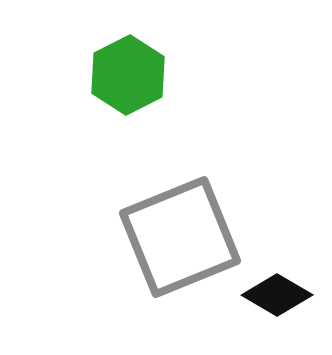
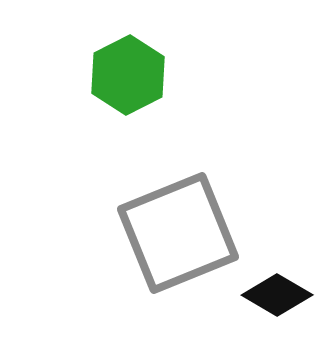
gray square: moved 2 px left, 4 px up
